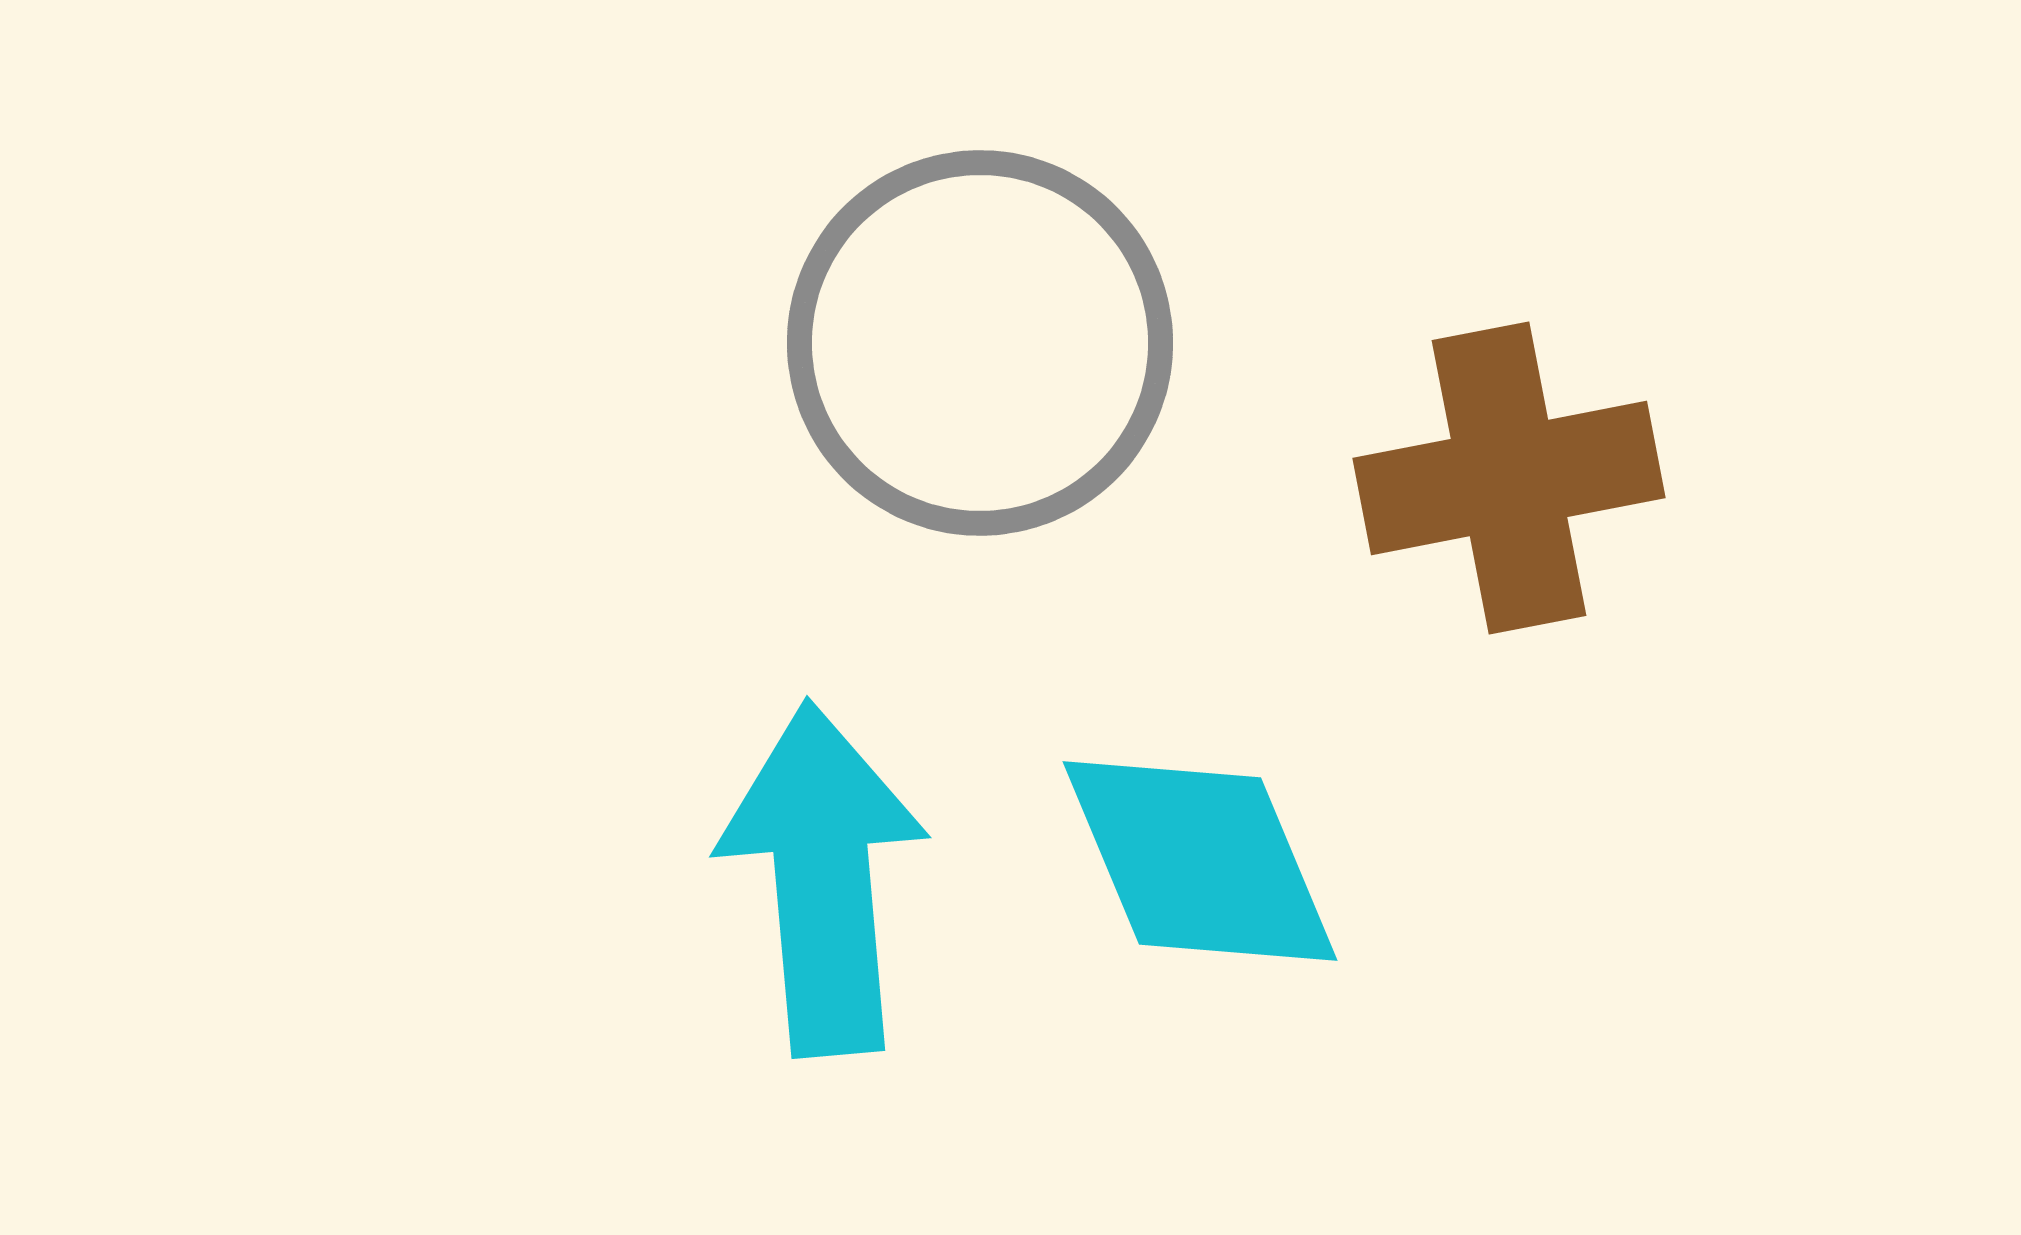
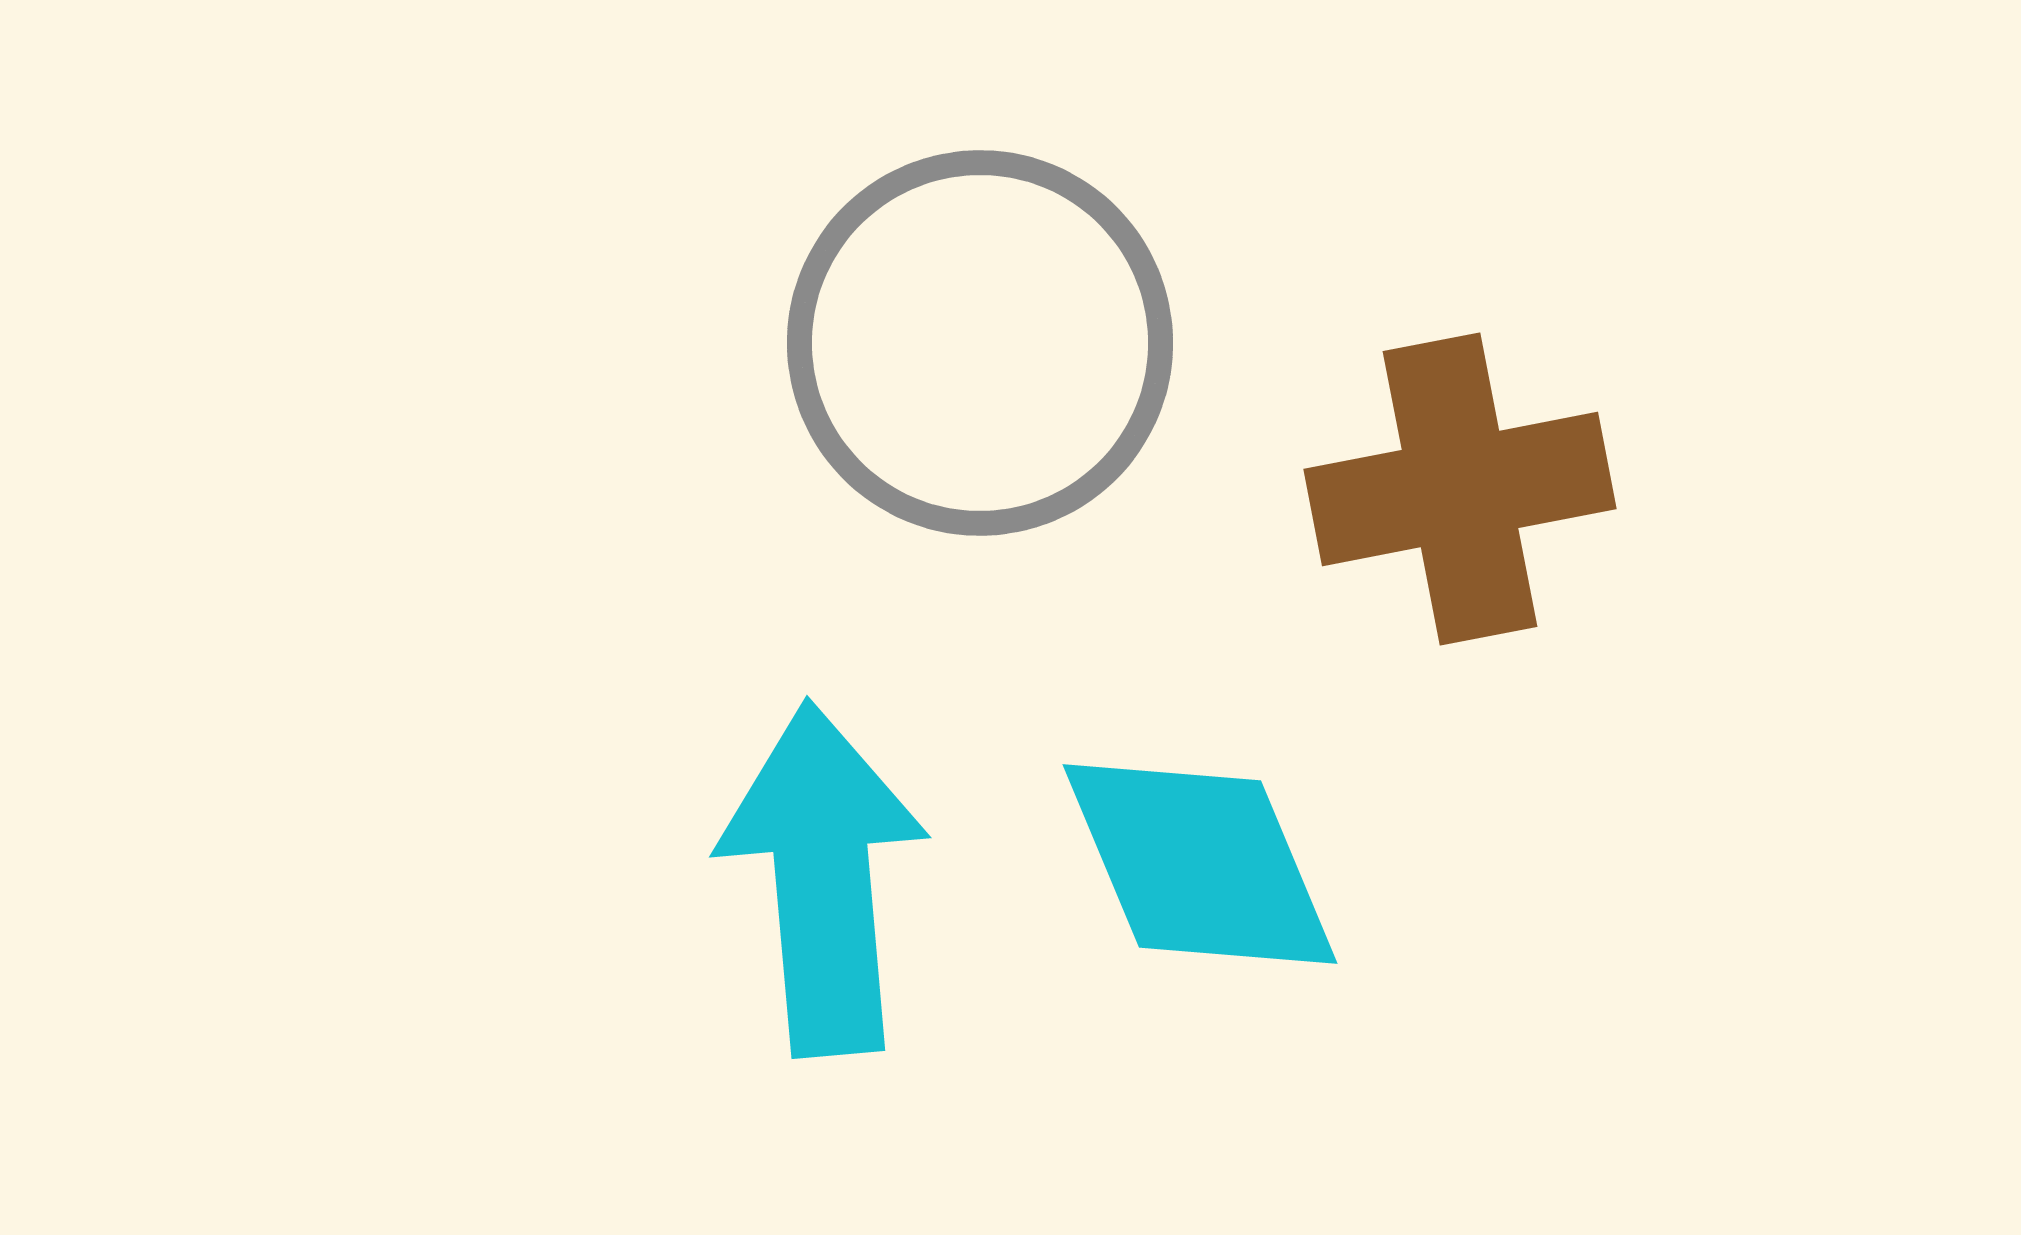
brown cross: moved 49 px left, 11 px down
cyan diamond: moved 3 px down
